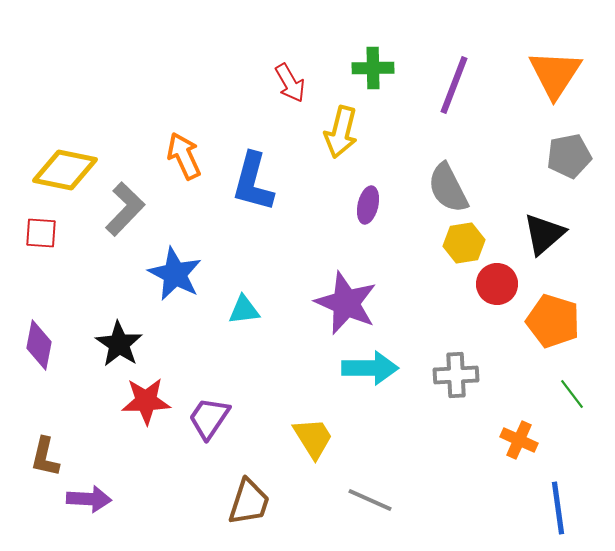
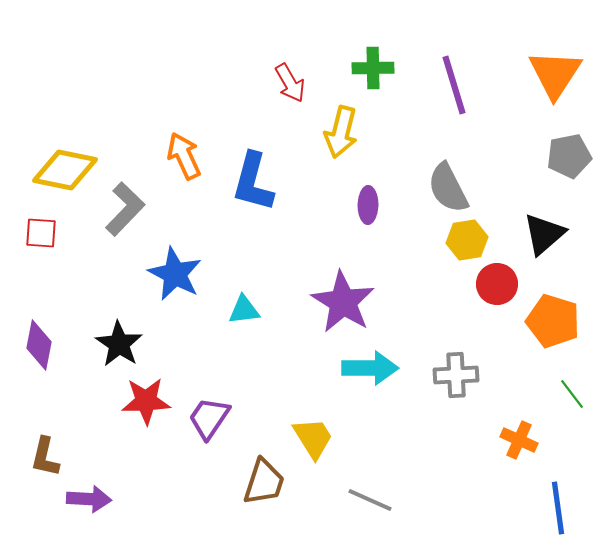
purple line: rotated 38 degrees counterclockwise
purple ellipse: rotated 12 degrees counterclockwise
yellow hexagon: moved 3 px right, 3 px up
purple star: moved 3 px left, 1 px up; rotated 8 degrees clockwise
brown trapezoid: moved 15 px right, 20 px up
